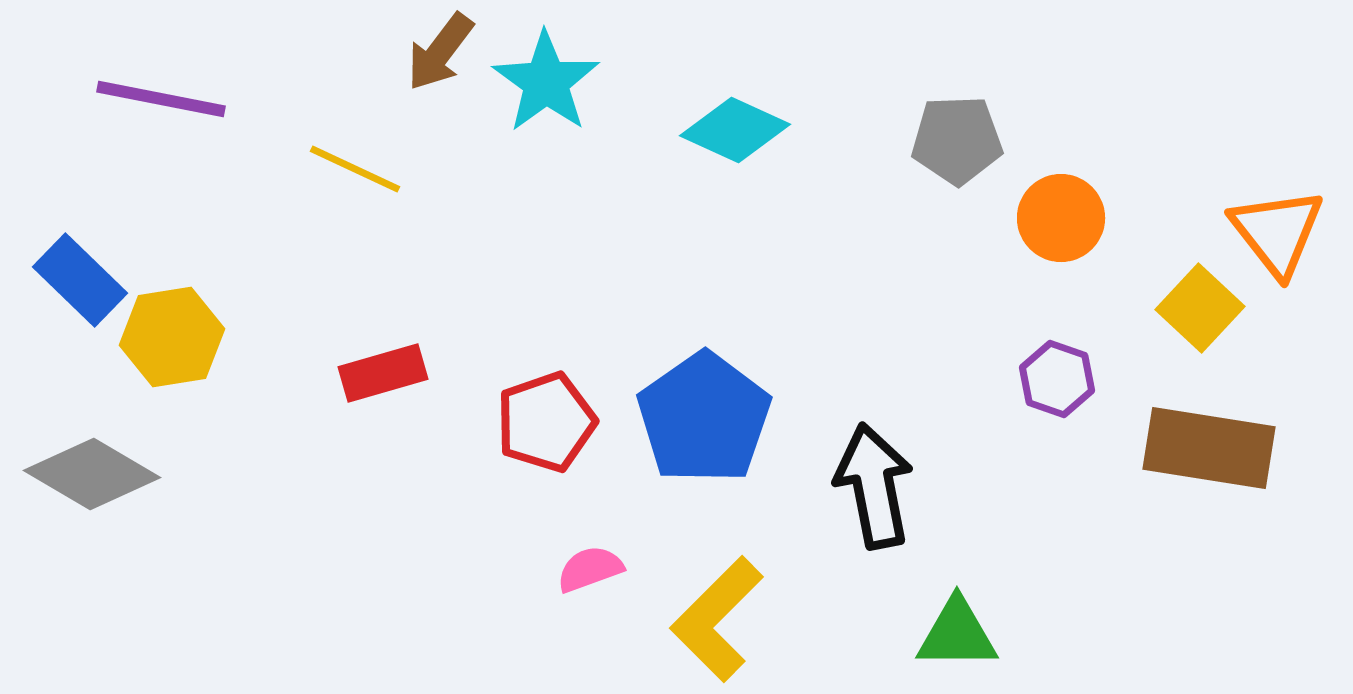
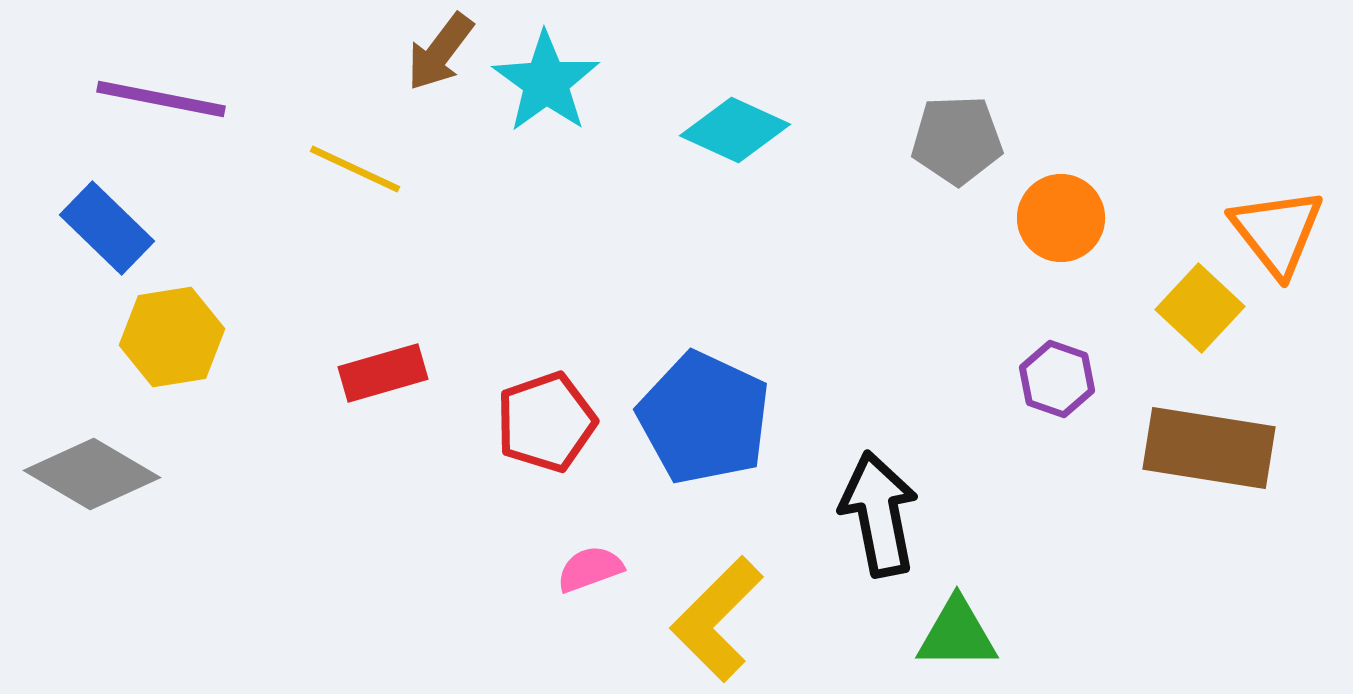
blue rectangle: moved 27 px right, 52 px up
blue pentagon: rotated 12 degrees counterclockwise
black arrow: moved 5 px right, 28 px down
